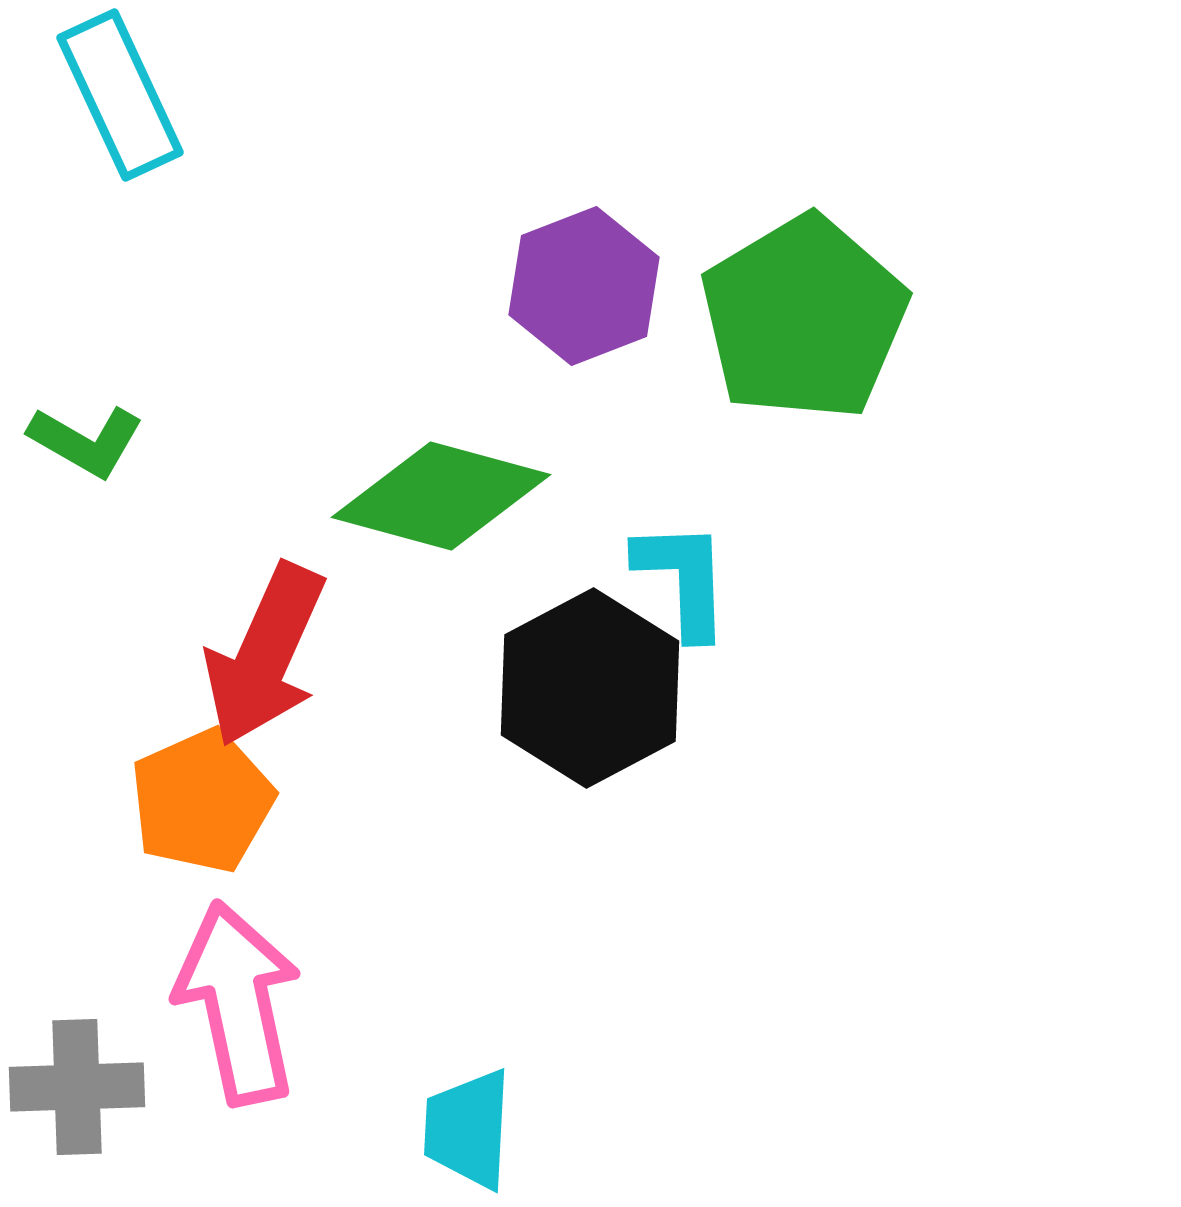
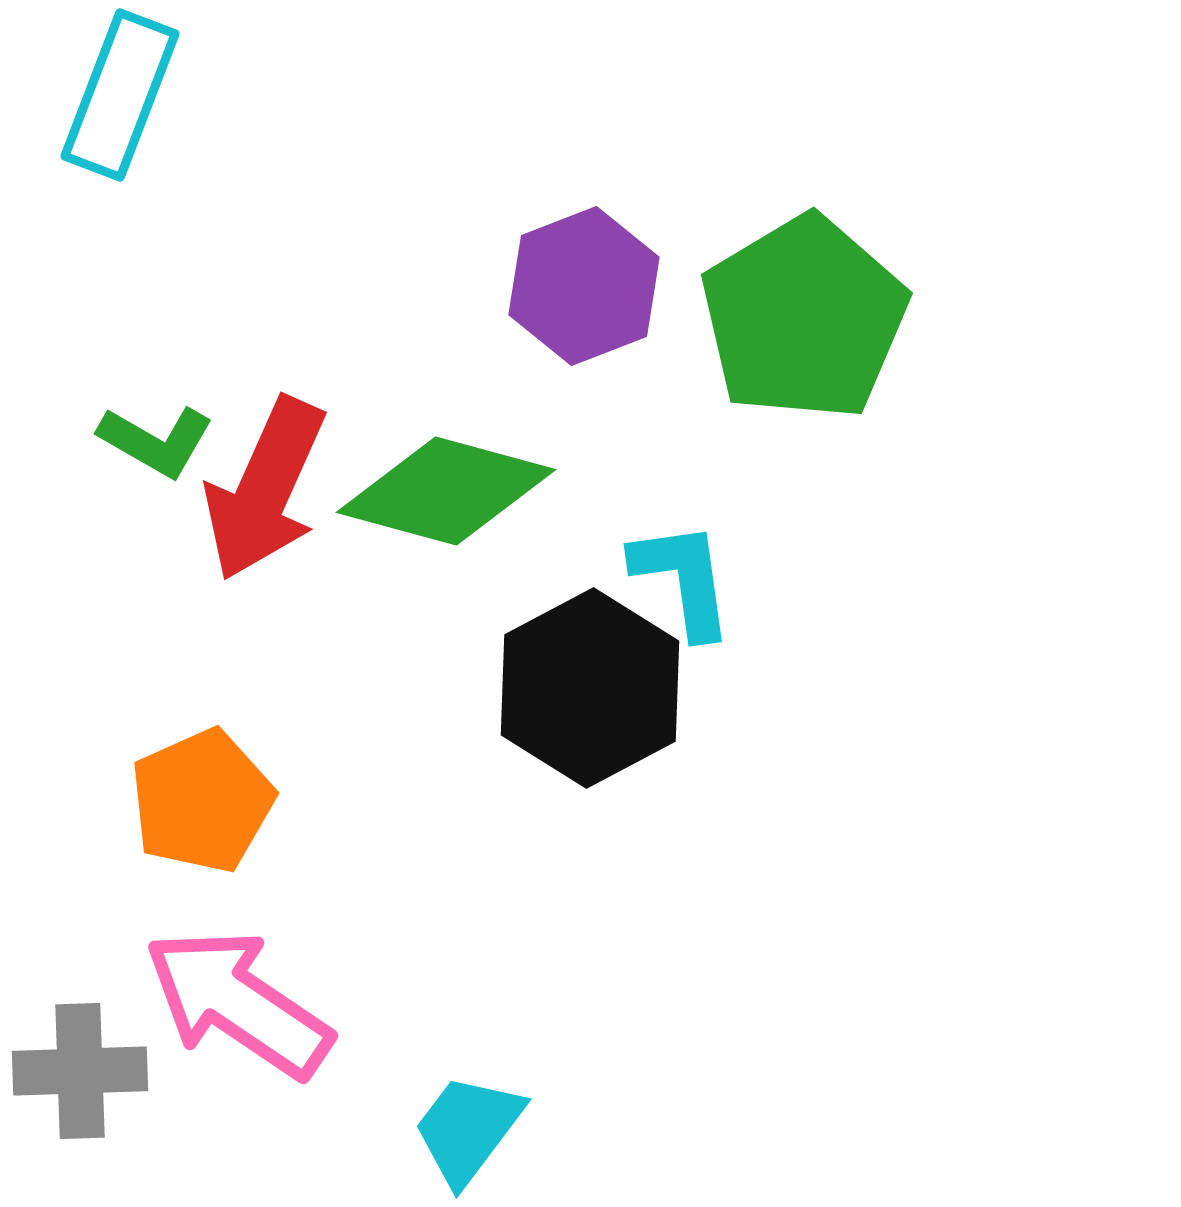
cyan rectangle: rotated 46 degrees clockwise
green L-shape: moved 70 px right
green diamond: moved 5 px right, 5 px up
cyan L-shape: rotated 6 degrees counterclockwise
red arrow: moved 166 px up
pink arrow: rotated 44 degrees counterclockwise
gray cross: moved 3 px right, 16 px up
cyan trapezoid: rotated 34 degrees clockwise
